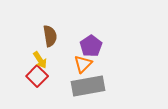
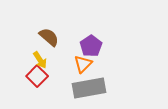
brown semicircle: moved 1 px left, 1 px down; rotated 40 degrees counterclockwise
gray rectangle: moved 1 px right, 2 px down
